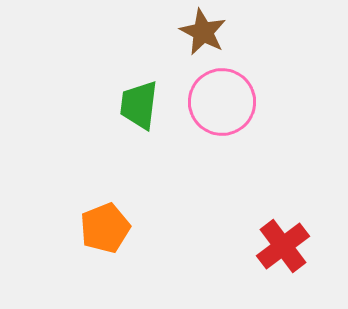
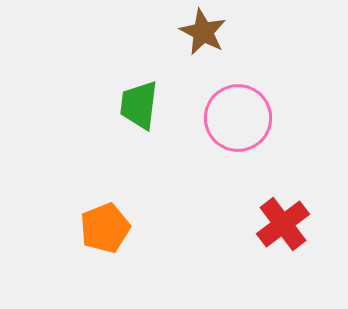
pink circle: moved 16 px right, 16 px down
red cross: moved 22 px up
